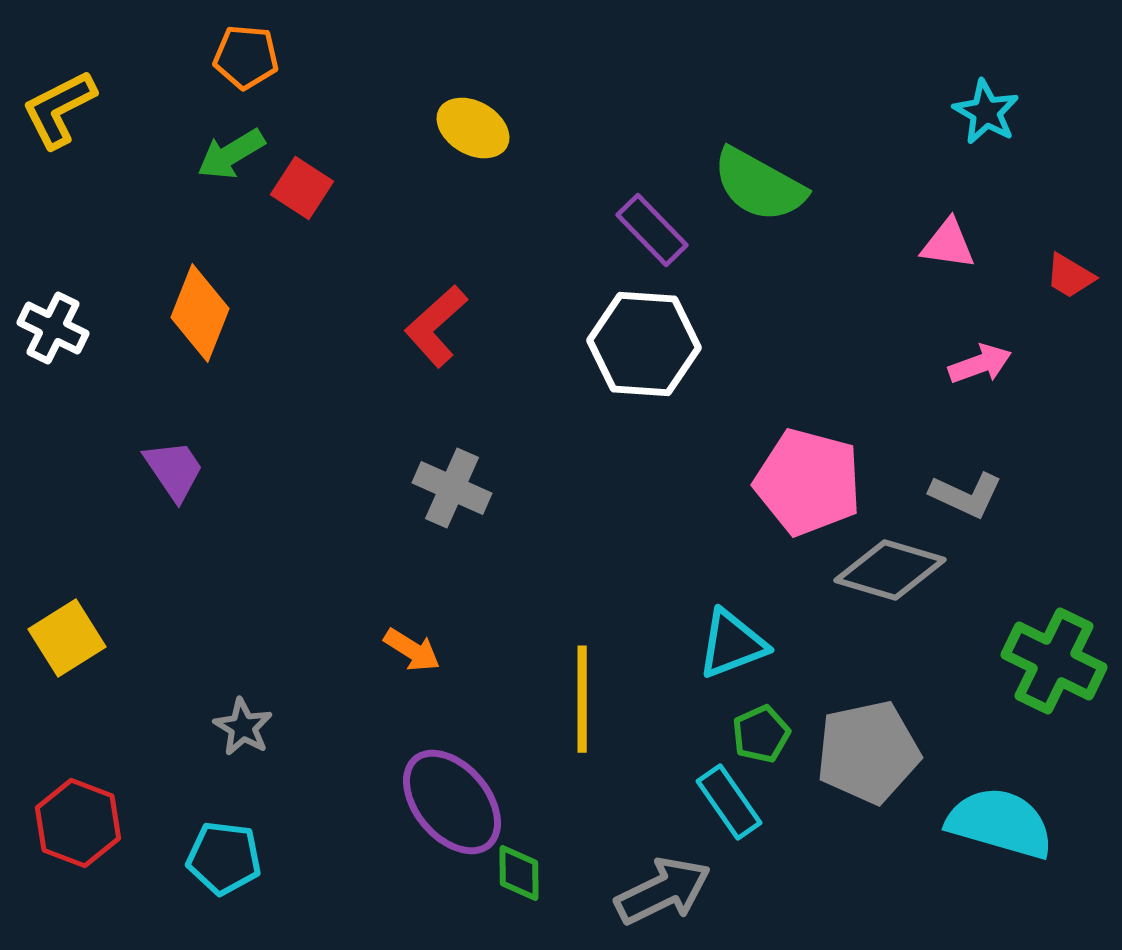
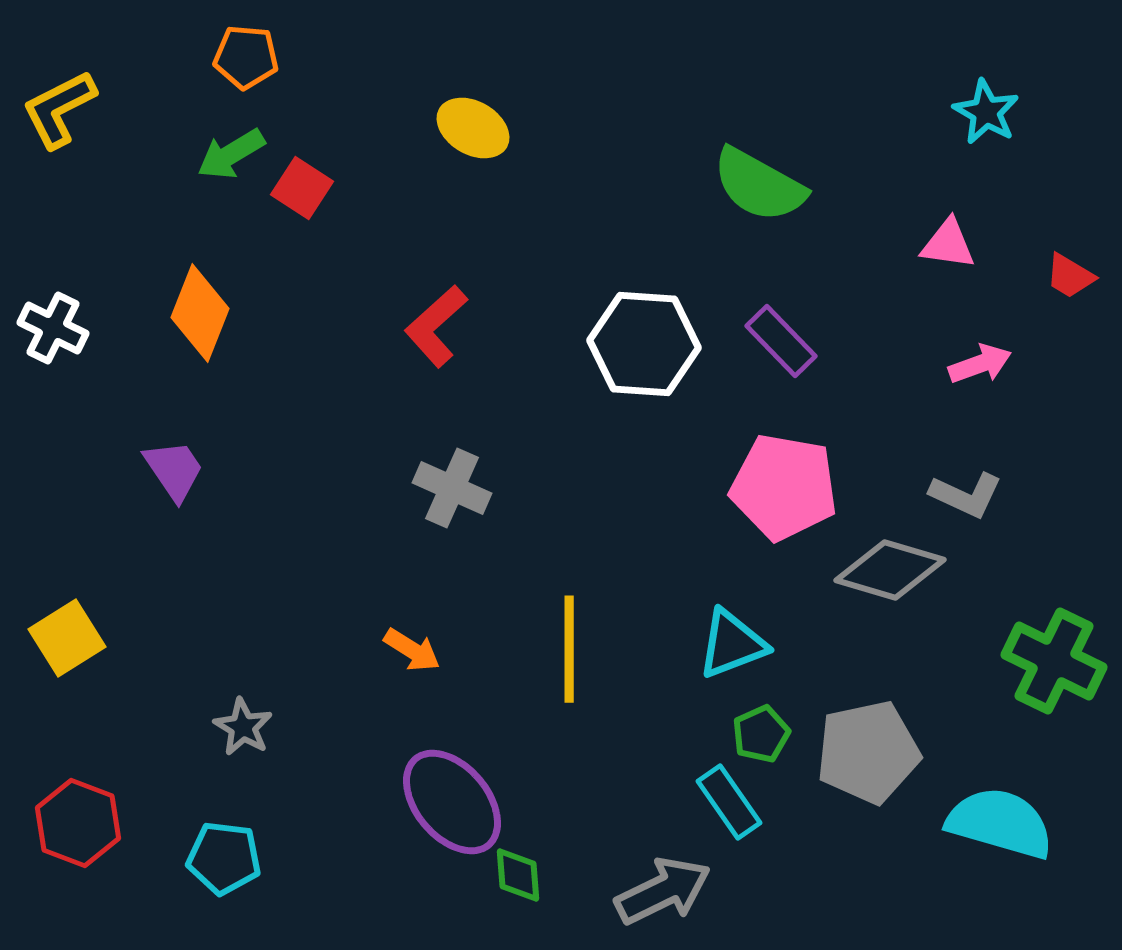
purple rectangle: moved 129 px right, 111 px down
pink pentagon: moved 24 px left, 5 px down; rotated 5 degrees counterclockwise
yellow line: moved 13 px left, 50 px up
green diamond: moved 1 px left, 2 px down; rotated 4 degrees counterclockwise
